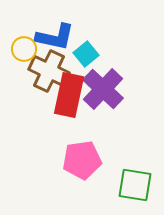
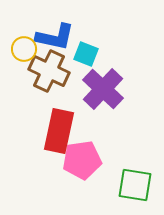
cyan square: rotated 30 degrees counterclockwise
red rectangle: moved 10 px left, 36 px down
